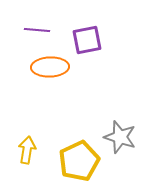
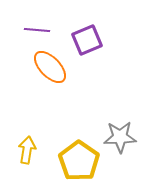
purple square: rotated 12 degrees counterclockwise
orange ellipse: rotated 48 degrees clockwise
gray star: rotated 20 degrees counterclockwise
yellow pentagon: rotated 12 degrees counterclockwise
